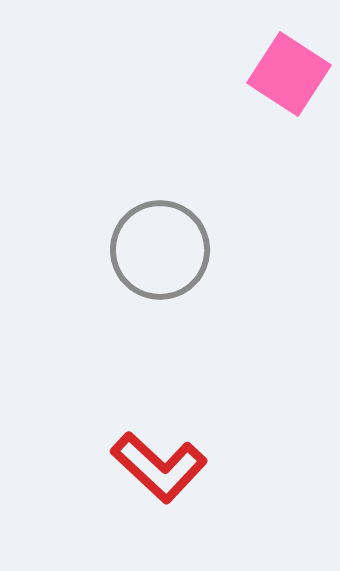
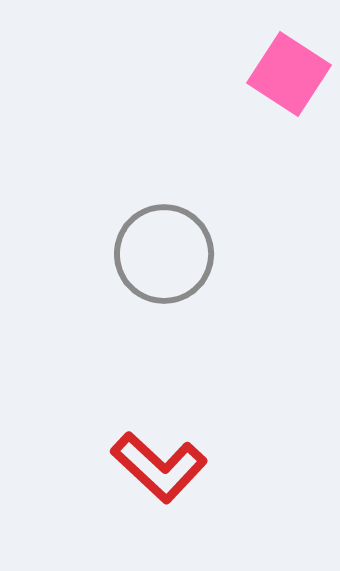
gray circle: moved 4 px right, 4 px down
